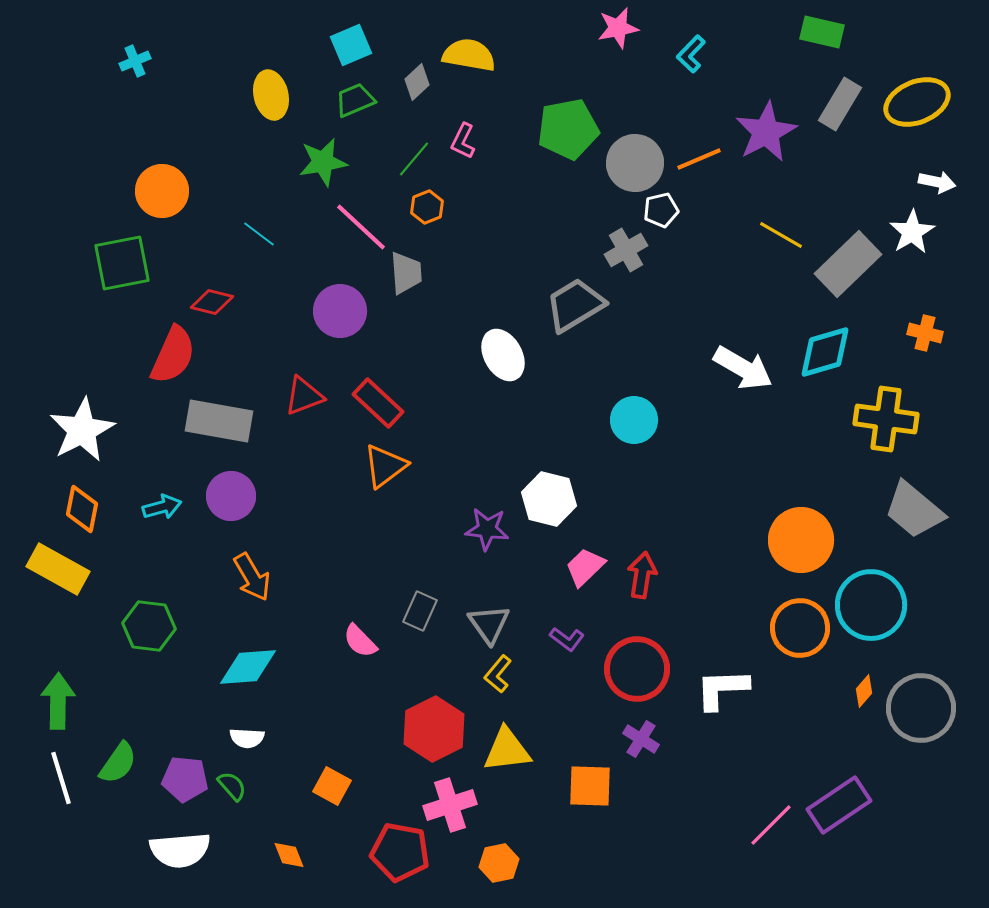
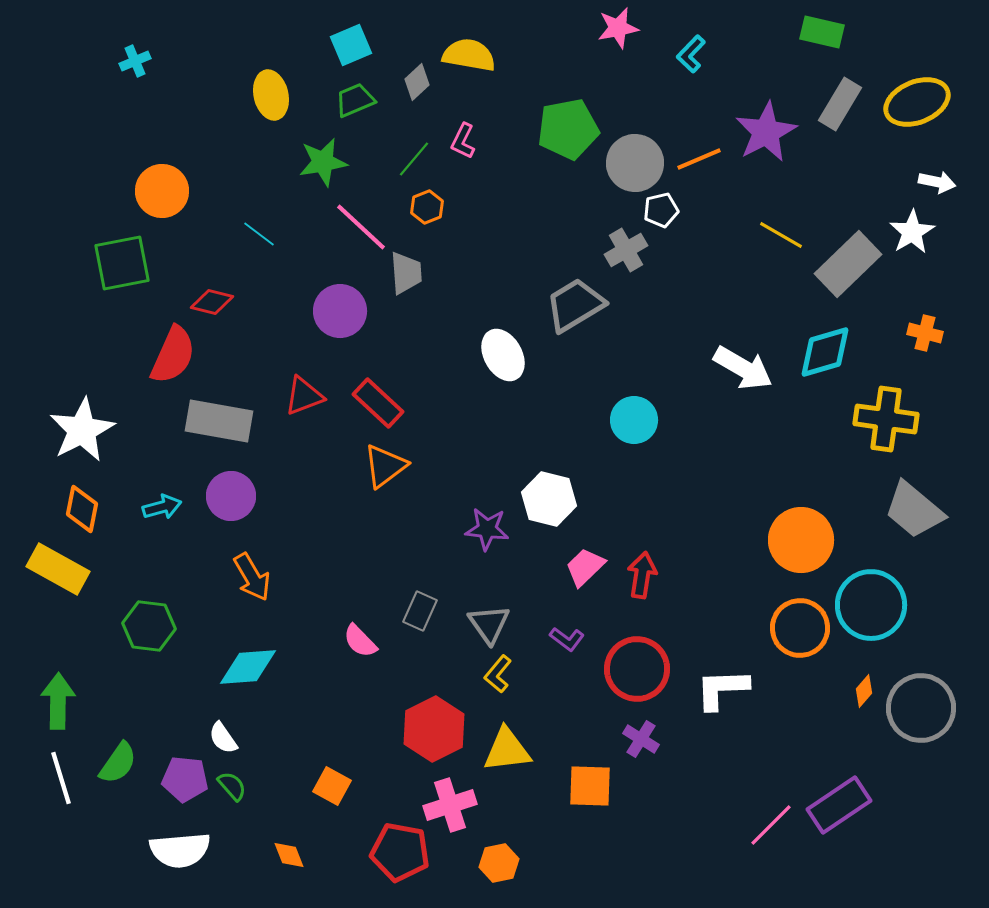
white semicircle at (247, 738): moved 24 px left; rotated 52 degrees clockwise
